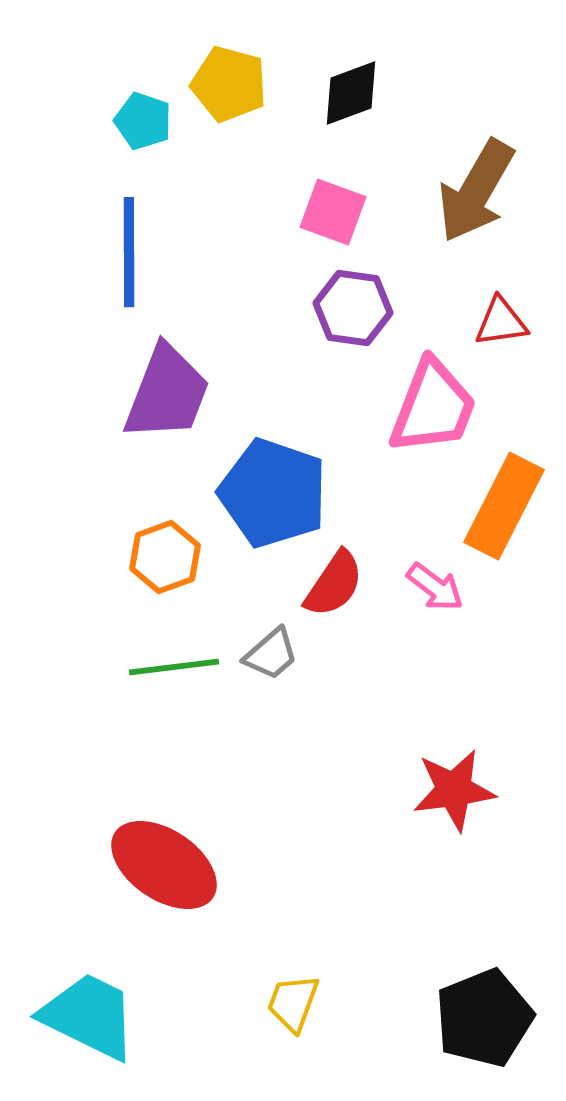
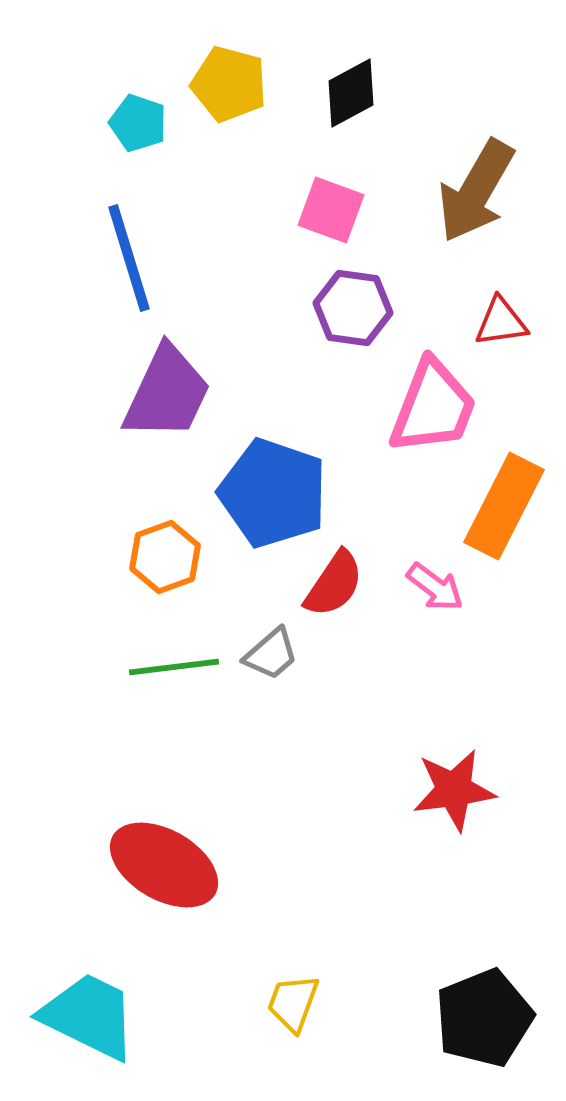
black diamond: rotated 8 degrees counterclockwise
cyan pentagon: moved 5 px left, 2 px down
pink square: moved 2 px left, 2 px up
blue line: moved 6 px down; rotated 17 degrees counterclockwise
purple trapezoid: rotated 4 degrees clockwise
red ellipse: rotated 4 degrees counterclockwise
